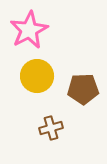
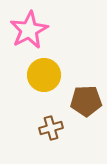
yellow circle: moved 7 px right, 1 px up
brown pentagon: moved 3 px right, 12 px down
